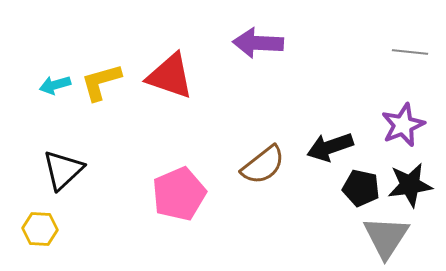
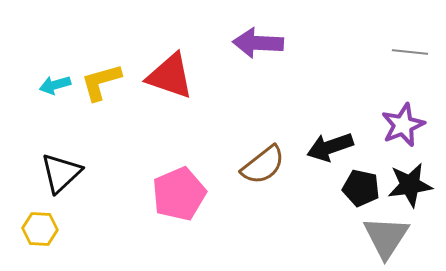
black triangle: moved 2 px left, 3 px down
